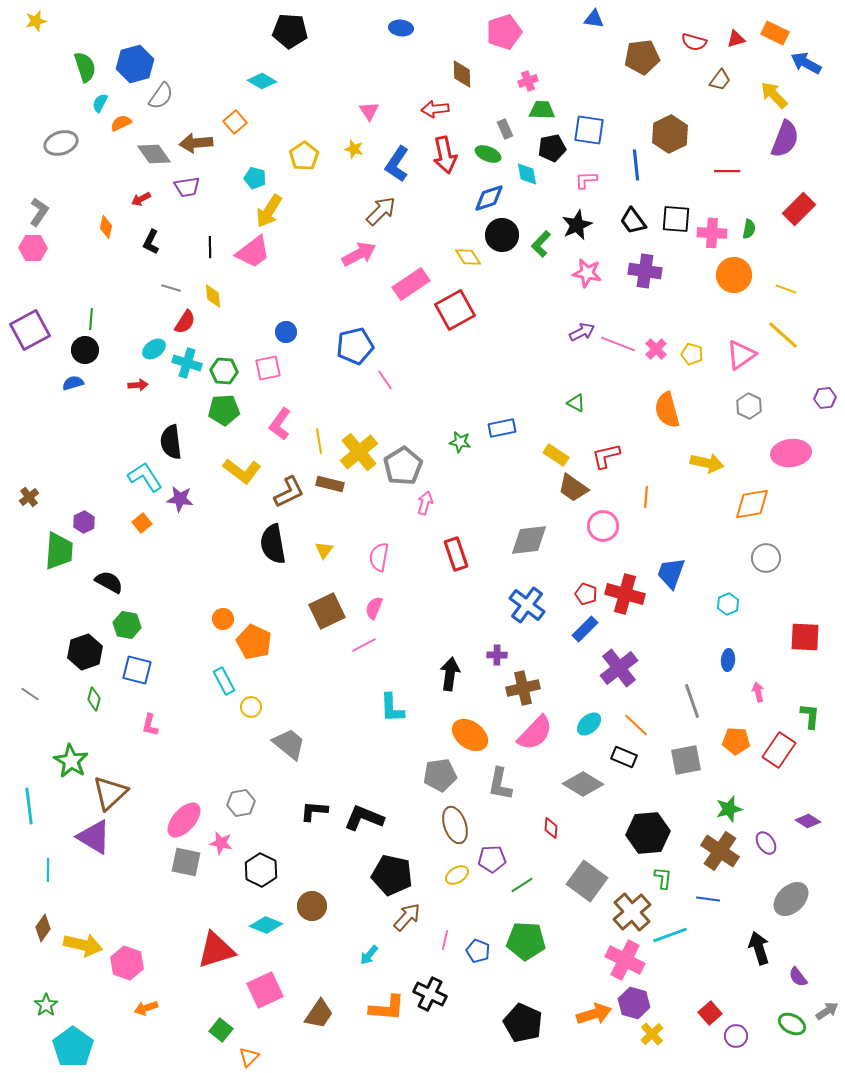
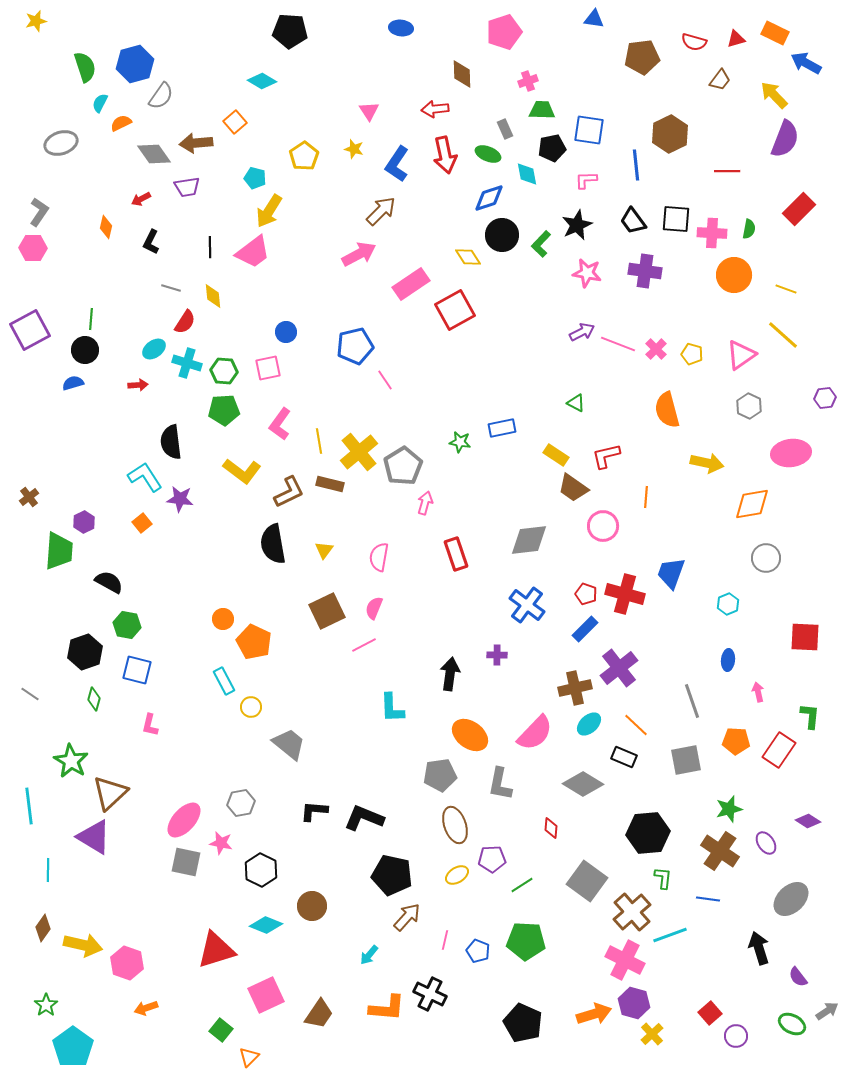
brown cross at (523, 688): moved 52 px right
pink square at (265, 990): moved 1 px right, 5 px down
